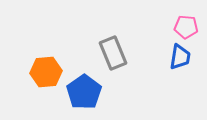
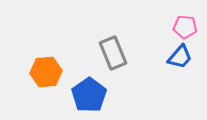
pink pentagon: moved 1 px left
blue trapezoid: rotated 32 degrees clockwise
blue pentagon: moved 5 px right, 3 px down
